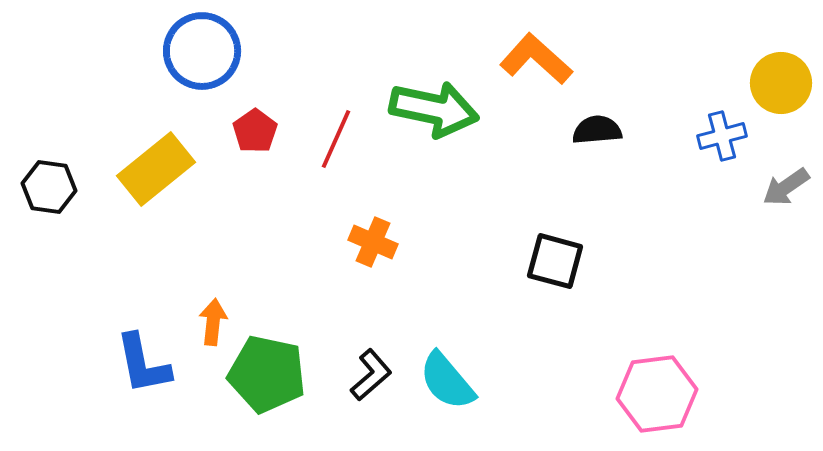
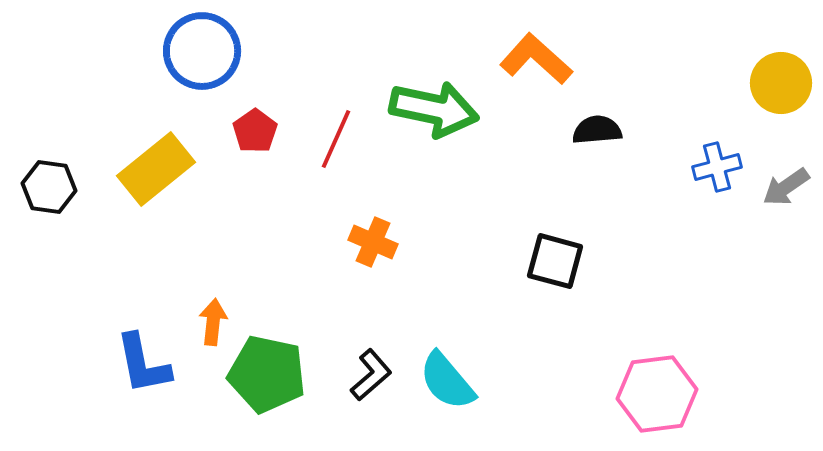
blue cross: moved 5 px left, 31 px down
